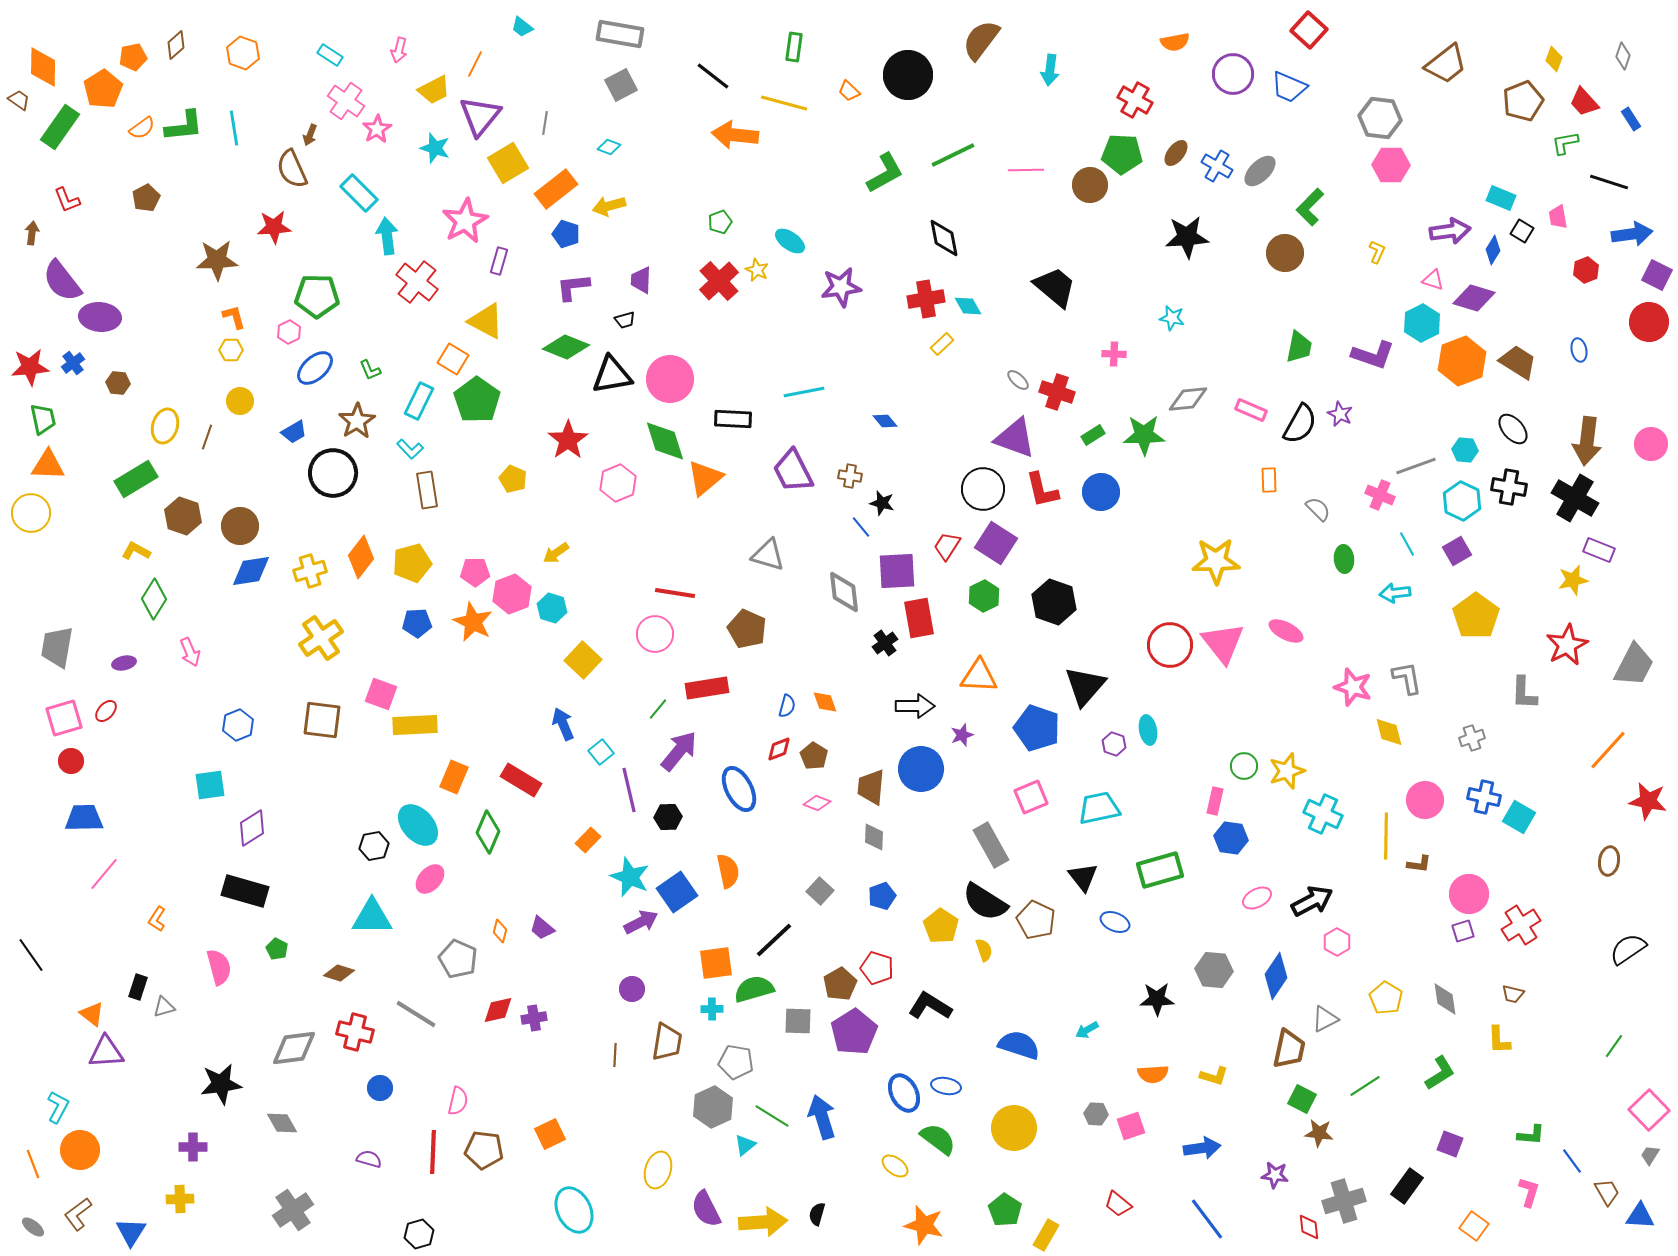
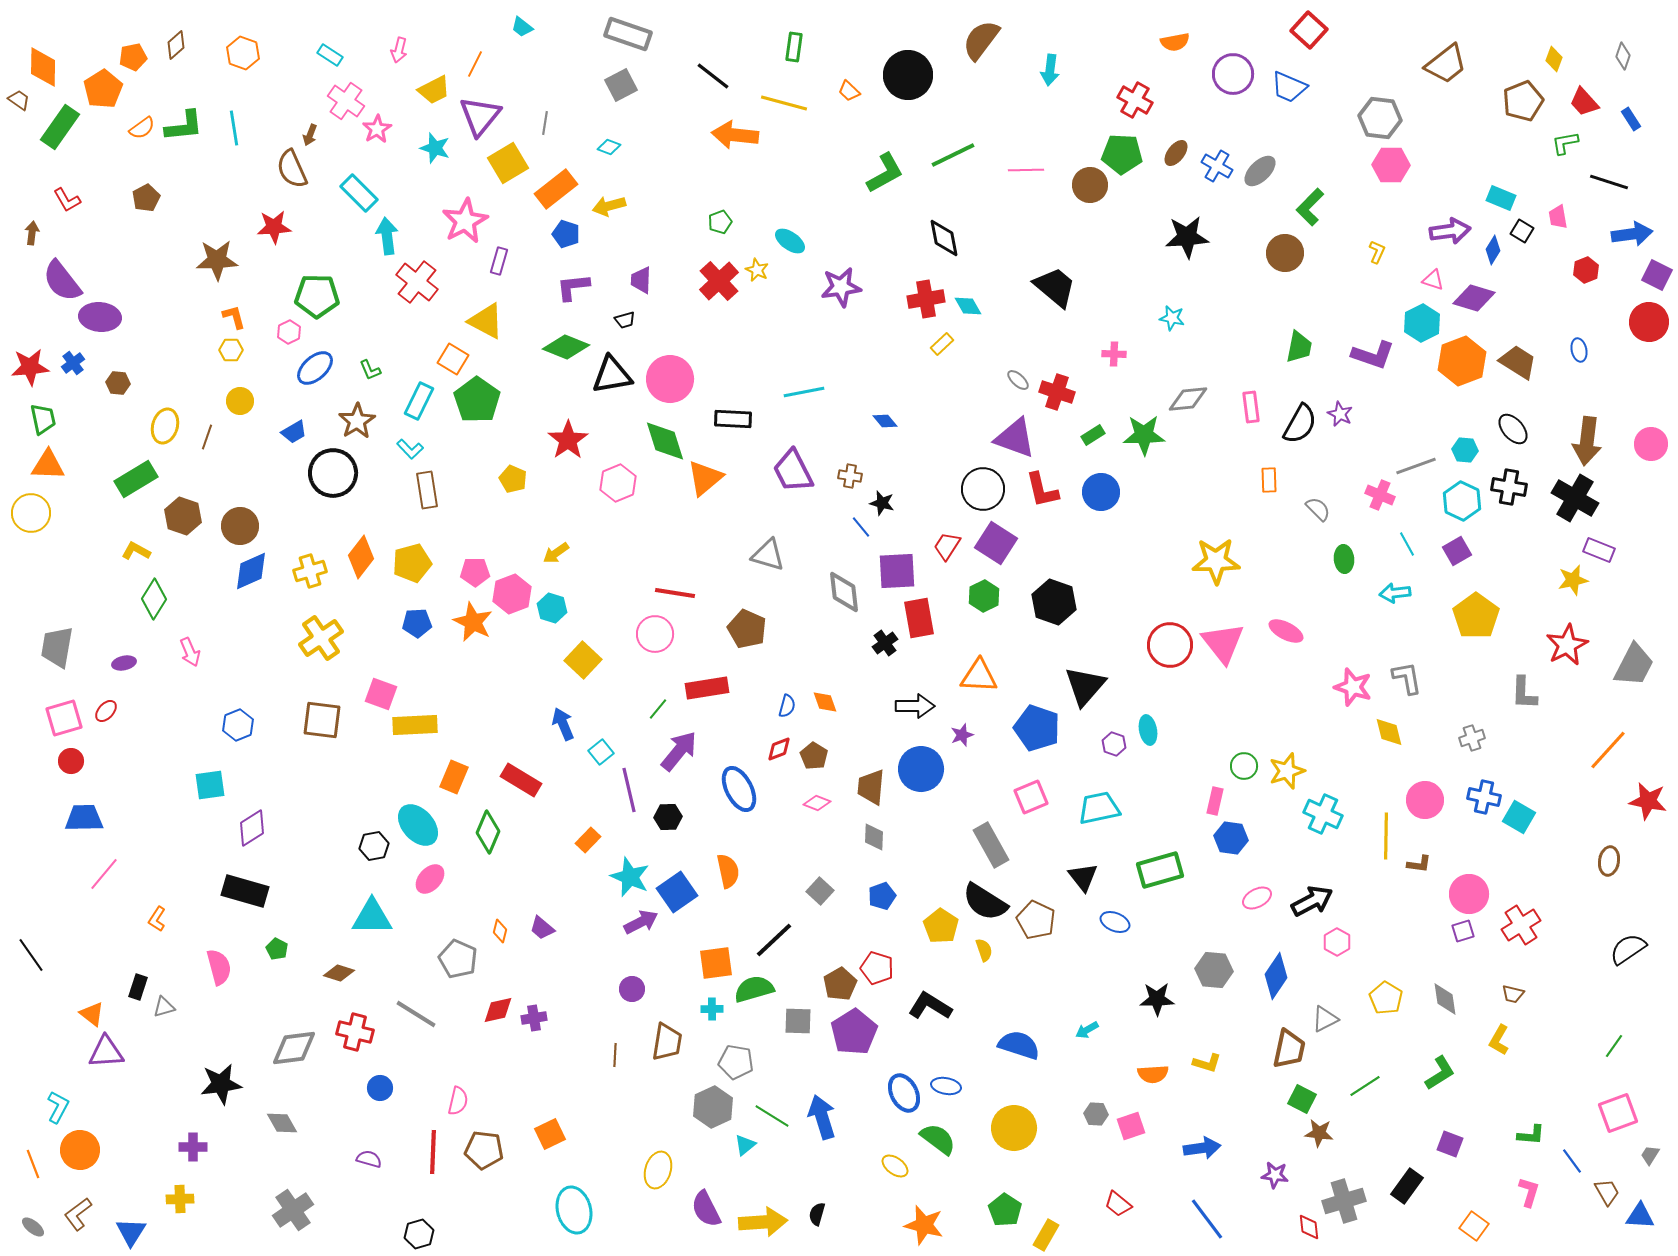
gray rectangle at (620, 34): moved 8 px right; rotated 9 degrees clockwise
red L-shape at (67, 200): rotated 8 degrees counterclockwise
pink rectangle at (1251, 410): moved 3 px up; rotated 60 degrees clockwise
blue diamond at (251, 571): rotated 15 degrees counterclockwise
yellow L-shape at (1499, 1040): rotated 32 degrees clockwise
yellow L-shape at (1214, 1076): moved 7 px left, 13 px up
pink square at (1649, 1110): moved 31 px left, 3 px down; rotated 24 degrees clockwise
cyan ellipse at (574, 1210): rotated 12 degrees clockwise
